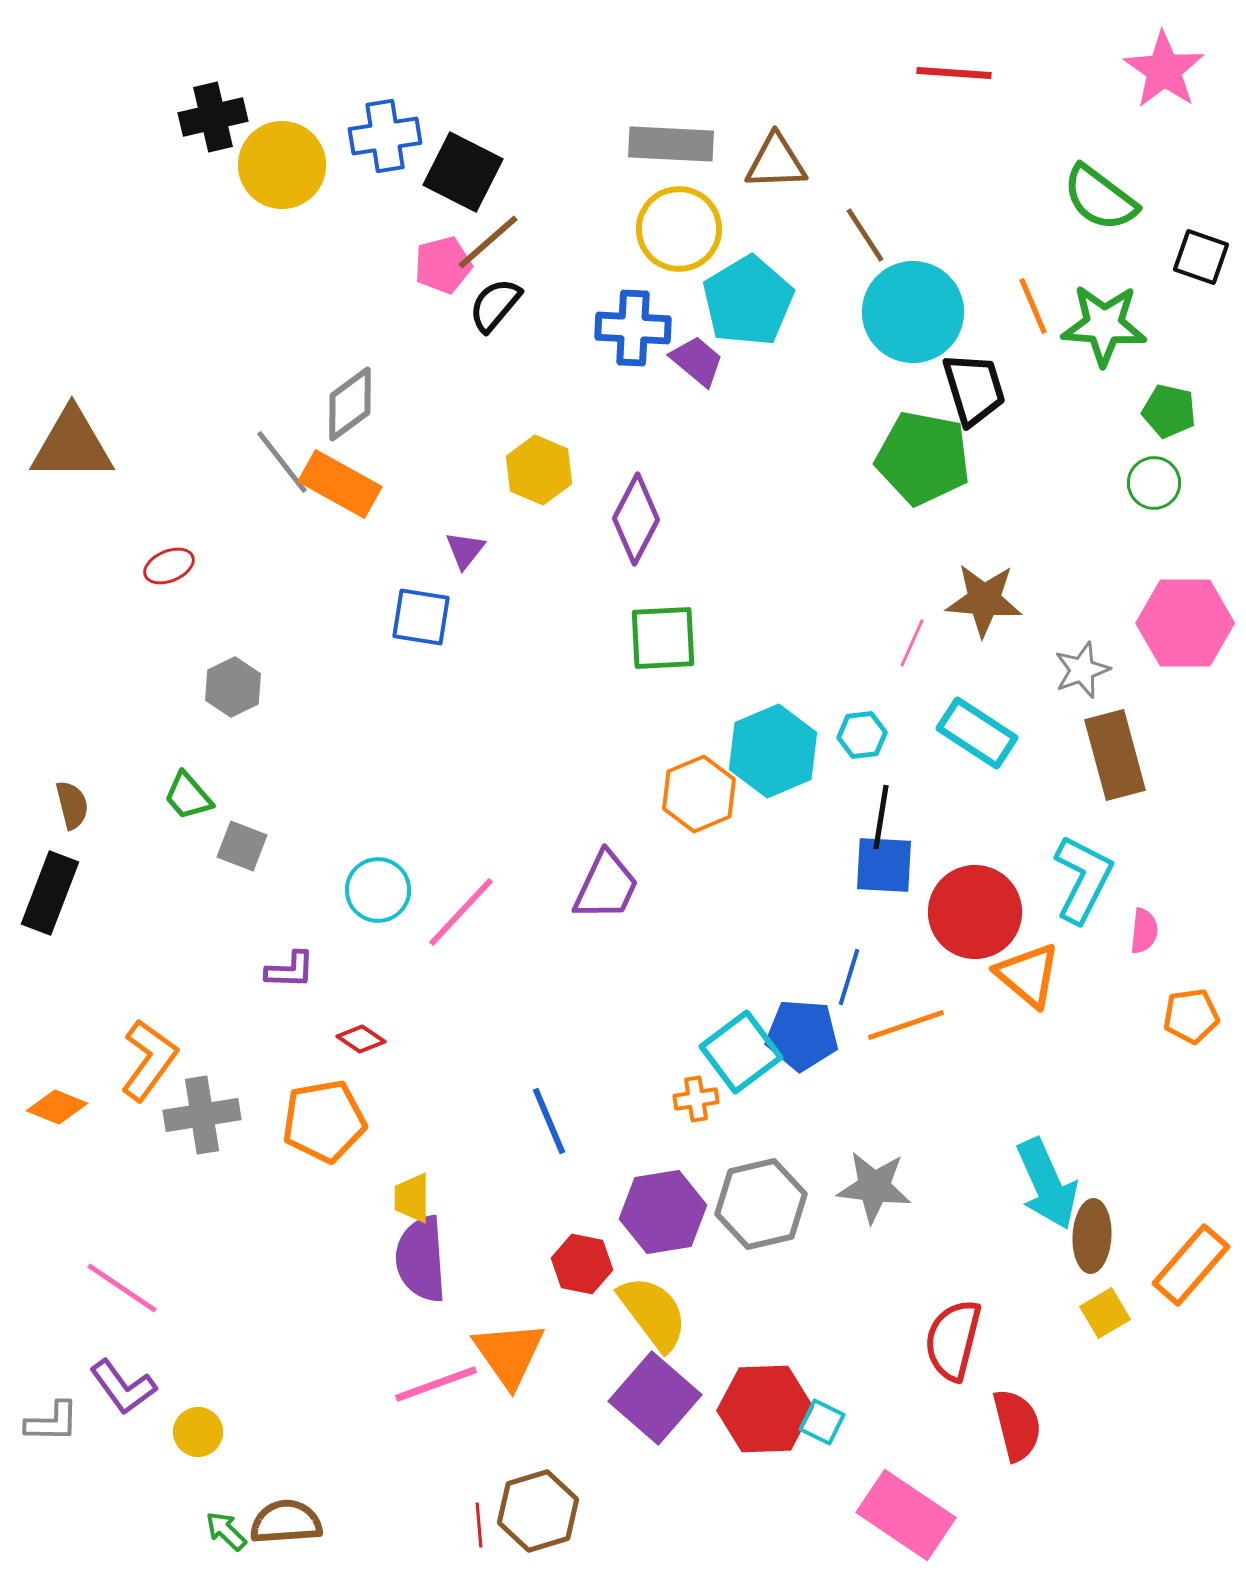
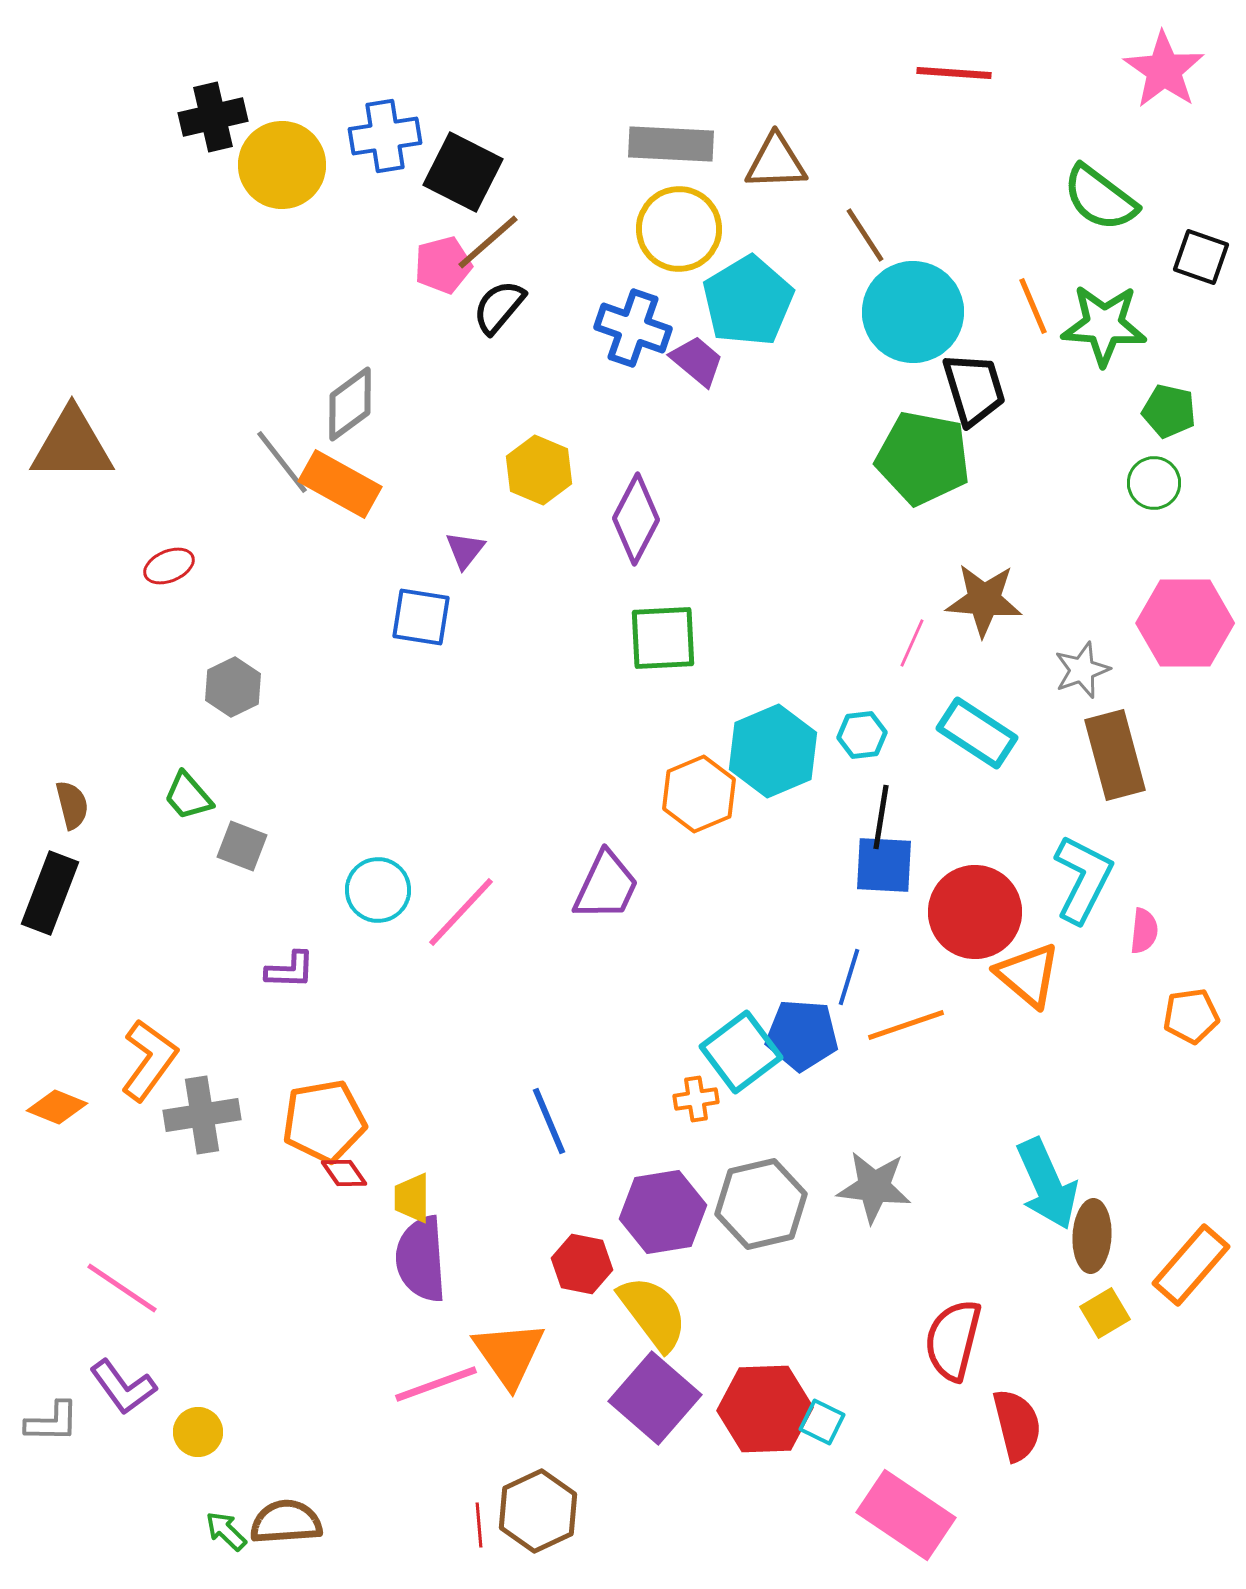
black semicircle at (495, 305): moved 4 px right, 2 px down
blue cross at (633, 328): rotated 16 degrees clockwise
red diamond at (361, 1039): moved 17 px left, 134 px down; rotated 21 degrees clockwise
brown hexagon at (538, 1511): rotated 8 degrees counterclockwise
